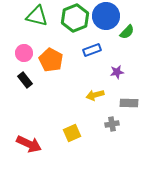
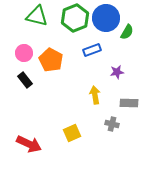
blue circle: moved 2 px down
green semicircle: rotated 14 degrees counterclockwise
yellow arrow: rotated 96 degrees clockwise
gray cross: rotated 24 degrees clockwise
